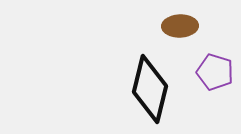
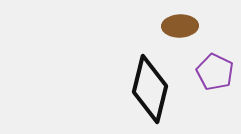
purple pentagon: rotated 9 degrees clockwise
